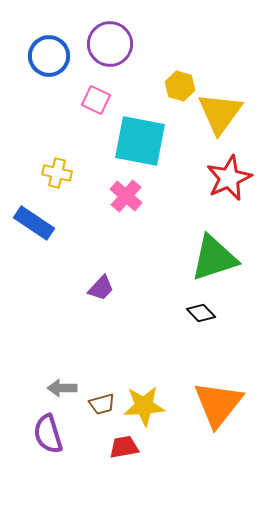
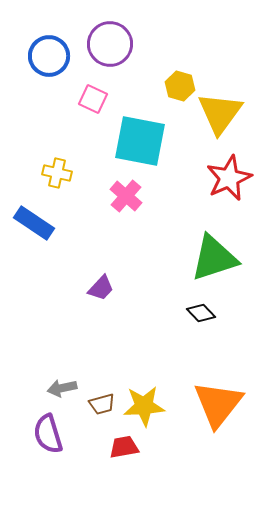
pink square: moved 3 px left, 1 px up
gray arrow: rotated 12 degrees counterclockwise
